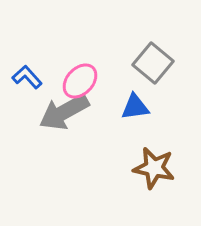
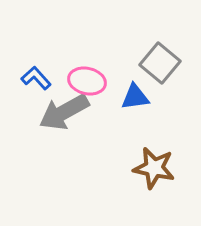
gray square: moved 7 px right
blue L-shape: moved 9 px right, 1 px down
pink ellipse: moved 7 px right; rotated 60 degrees clockwise
blue triangle: moved 10 px up
